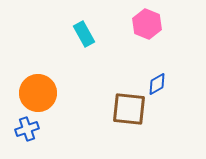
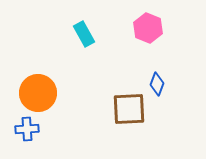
pink hexagon: moved 1 px right, 4 px down
blue diamond: rotated 40 degrees counterclockwise
brown square: rotated 9 degrees counterclockwise
blue cross: rotated 15 degrees clockwise
